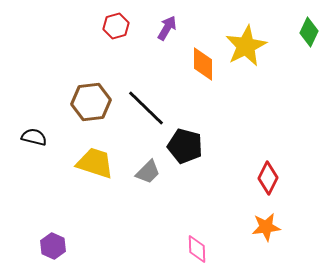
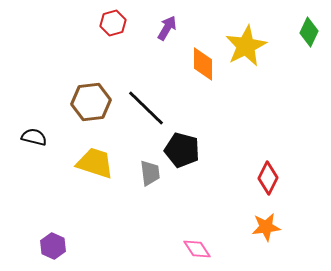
red hexagon: moved 3 px left, 3 px up
black pentagon: moved 3 px left, 4 px down
gray trapezoid: moved 2 px right, 1 px down; rotated 52 degrees counterclockwise
pink diamond: rotated 32 degrees counterclockwise
